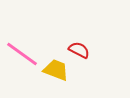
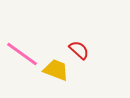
red semicircle: rotated 15 degrees clockwise
